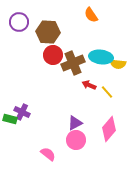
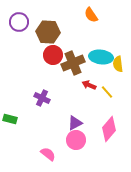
yellow semicircle: rotated 77 degrees clockwise
purple cross: moved 20 px right, 14 px up
